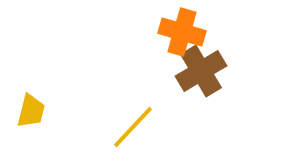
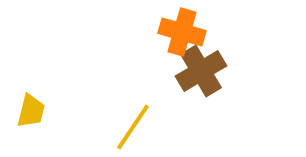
yellow line: rotated 9 degrees counterclockwise
